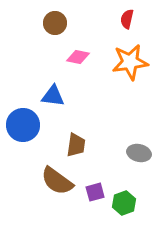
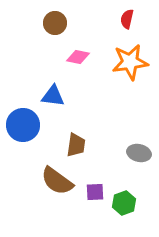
purple square: rotated 12 degrees clockwise
